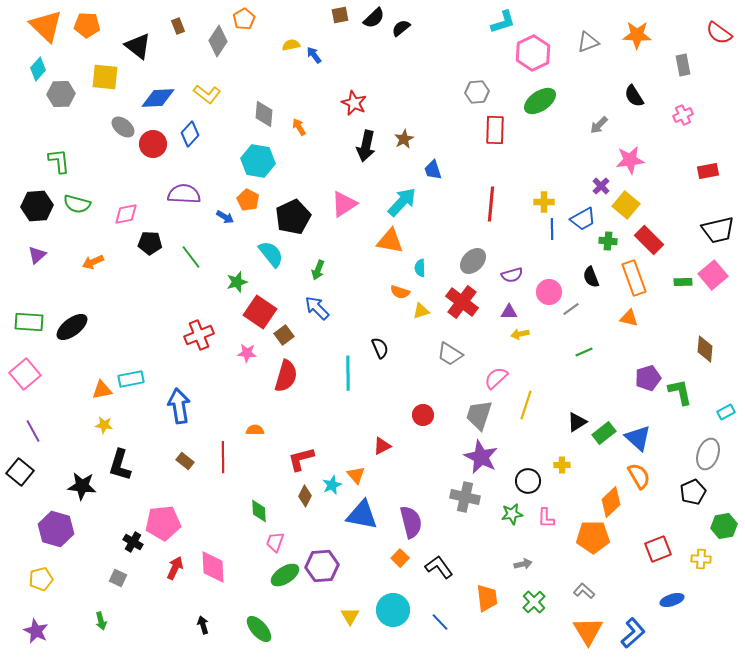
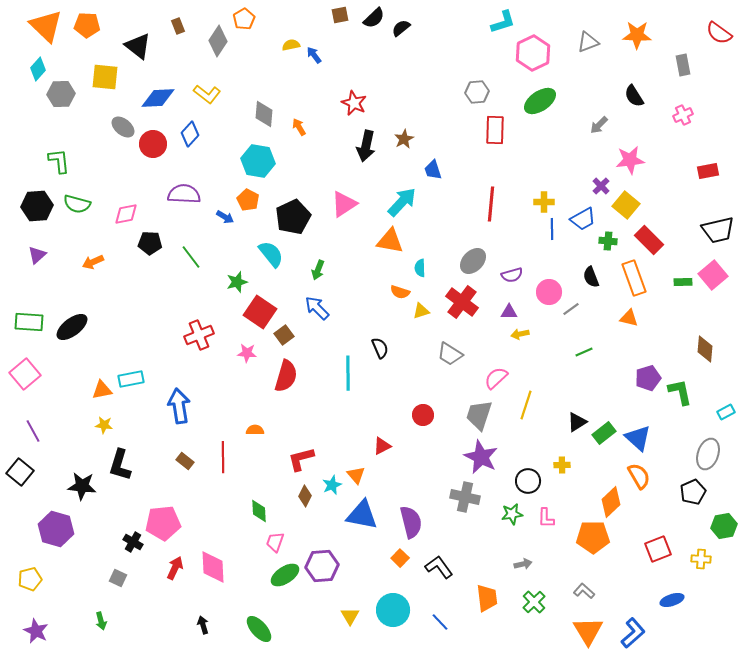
yellow pentagon at (41, 579): moved 11 px left
